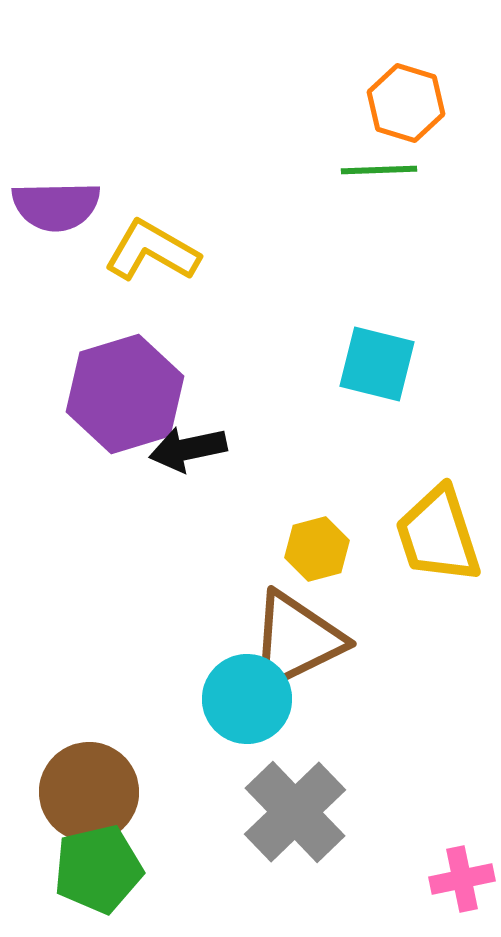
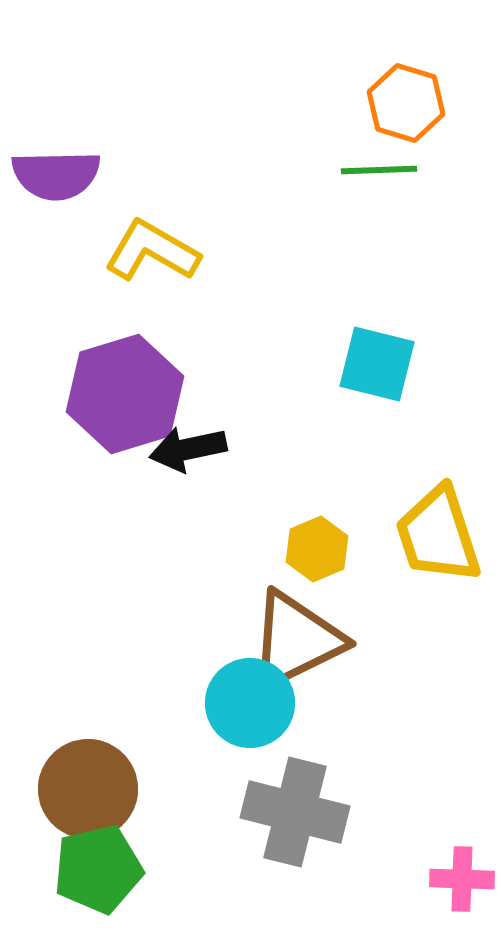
purple semicircle: moved 31 px up
yellow hexagon: rotated 8 degrees counterclockwise
cyan circle: moved 3 px right, 4 px down
brown circle: moved 1 px left, 3 px up
gray cross: rotated 32 degrees counterclockwise
pink cross: rotated 14 degrees clockwise
